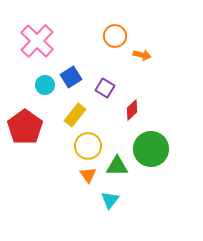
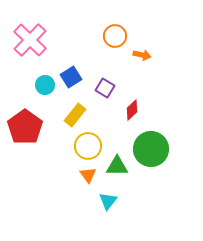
pink cross: moved 7 px left, 1 px up
cyan triangle: moved 2 px left, 1 px down
